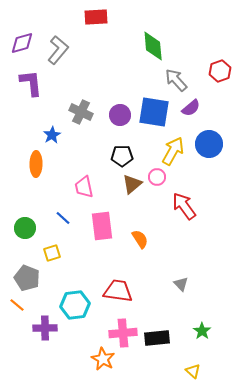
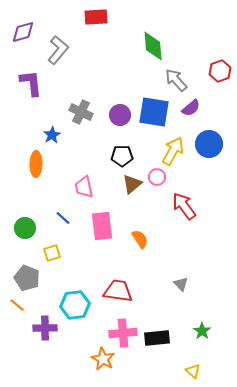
purple diamond: moved 1 px right, 11 px up
